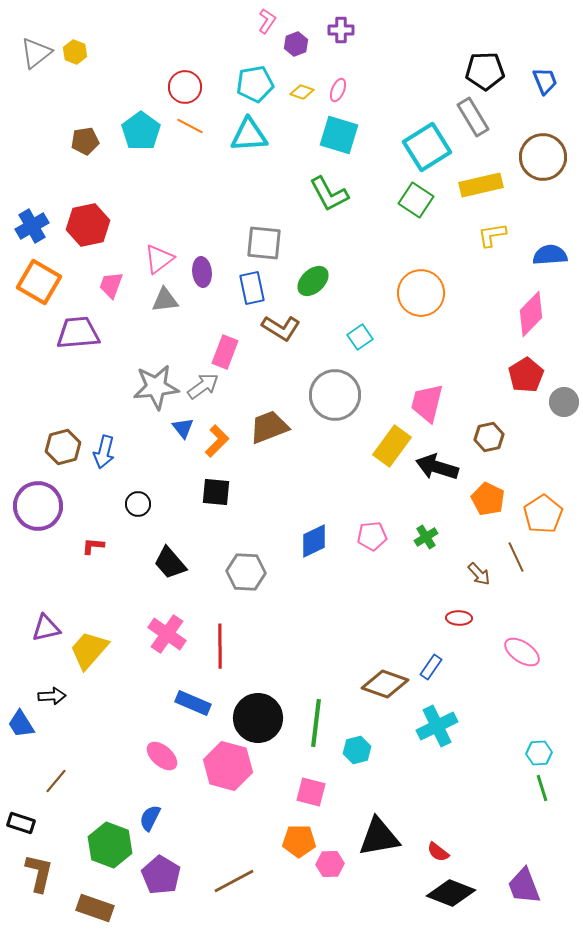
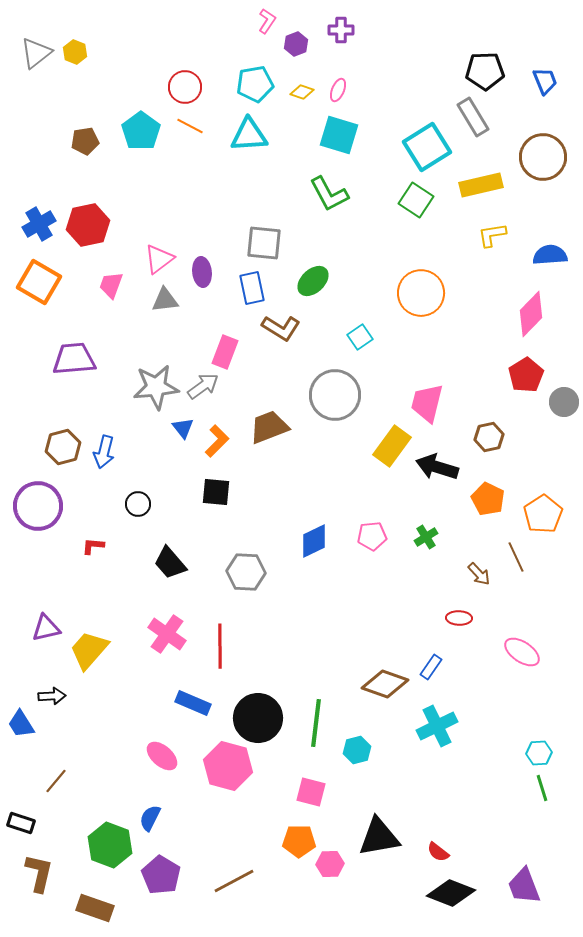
blue cross at (32, 226): moved 7 px right, 2 px up
purple trapezoid at (78, 333): moved 4 px left, 26 px down
